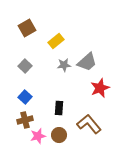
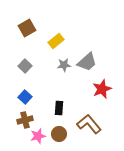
red star: moved 2 px right, 1 px down
brown circle: moved 1 px up
